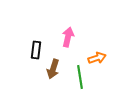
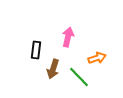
green line: moved 1 px left; rotated 35 degrees counterclockwise
